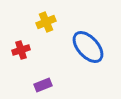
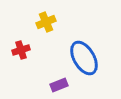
blue ellipse: moved 4 px left, 11 px down; rotated 12 degrees clockwise
purple rectangle: moved 16 px right
